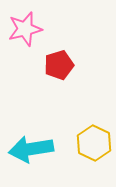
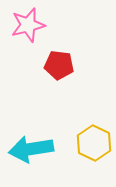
pink star: moved 3 px right, 4 px up
red pentagon: rotated 24 degrees clockwise
